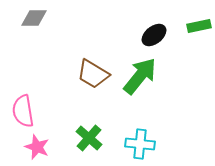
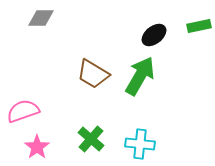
gray diamond: moved 7 px right
green arrow: rotated 9 degrees counterclockwise
pink semicircle: rotated 80 degrees clockwise
green cross: moved 2 px right, 1 px down
pink star: rotated 15 degrees clockwise
